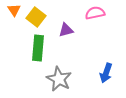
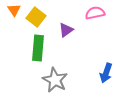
purple triangle: rotated 21 degrees counterclockwise
gray star: moved 4 px left, 1 px down
